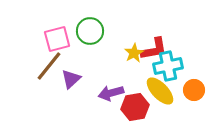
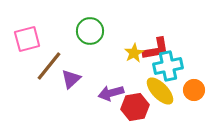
pink square: moved 30 px left
red L-shape: moved 2 px right
